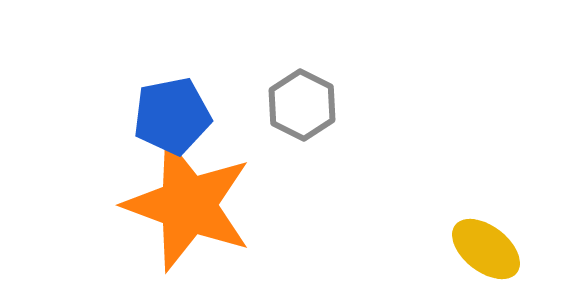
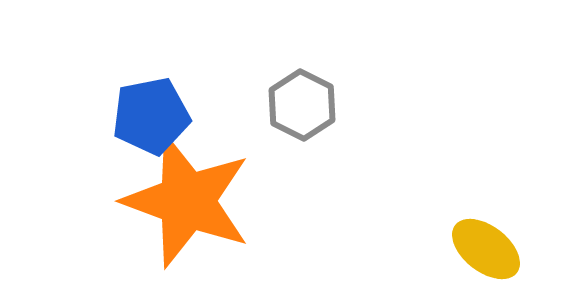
blue pentagon: moved 21 px left
orange star: moved 1 px left, 4 px up
